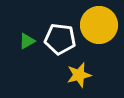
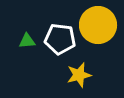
yellow circle: moved 1 px left
green triangle: rotated 24 degrees clockwise
